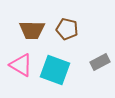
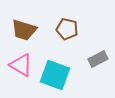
brown trapezoid: moved 8 px left; rotated 16 degrees clockwise
gray rectangle: moved 2 px left, 3 px up
cyan square: moved 5 px down
